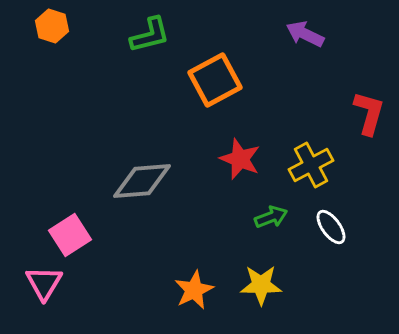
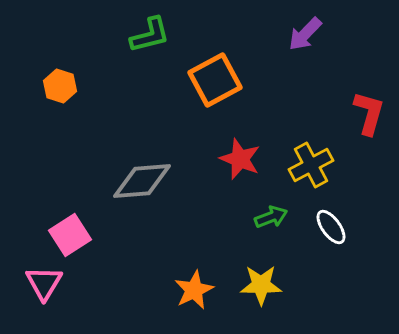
orange hexagon: moved 8 px right, 60 px down
purple arrow: rotated 72 degrees counterclockwise
